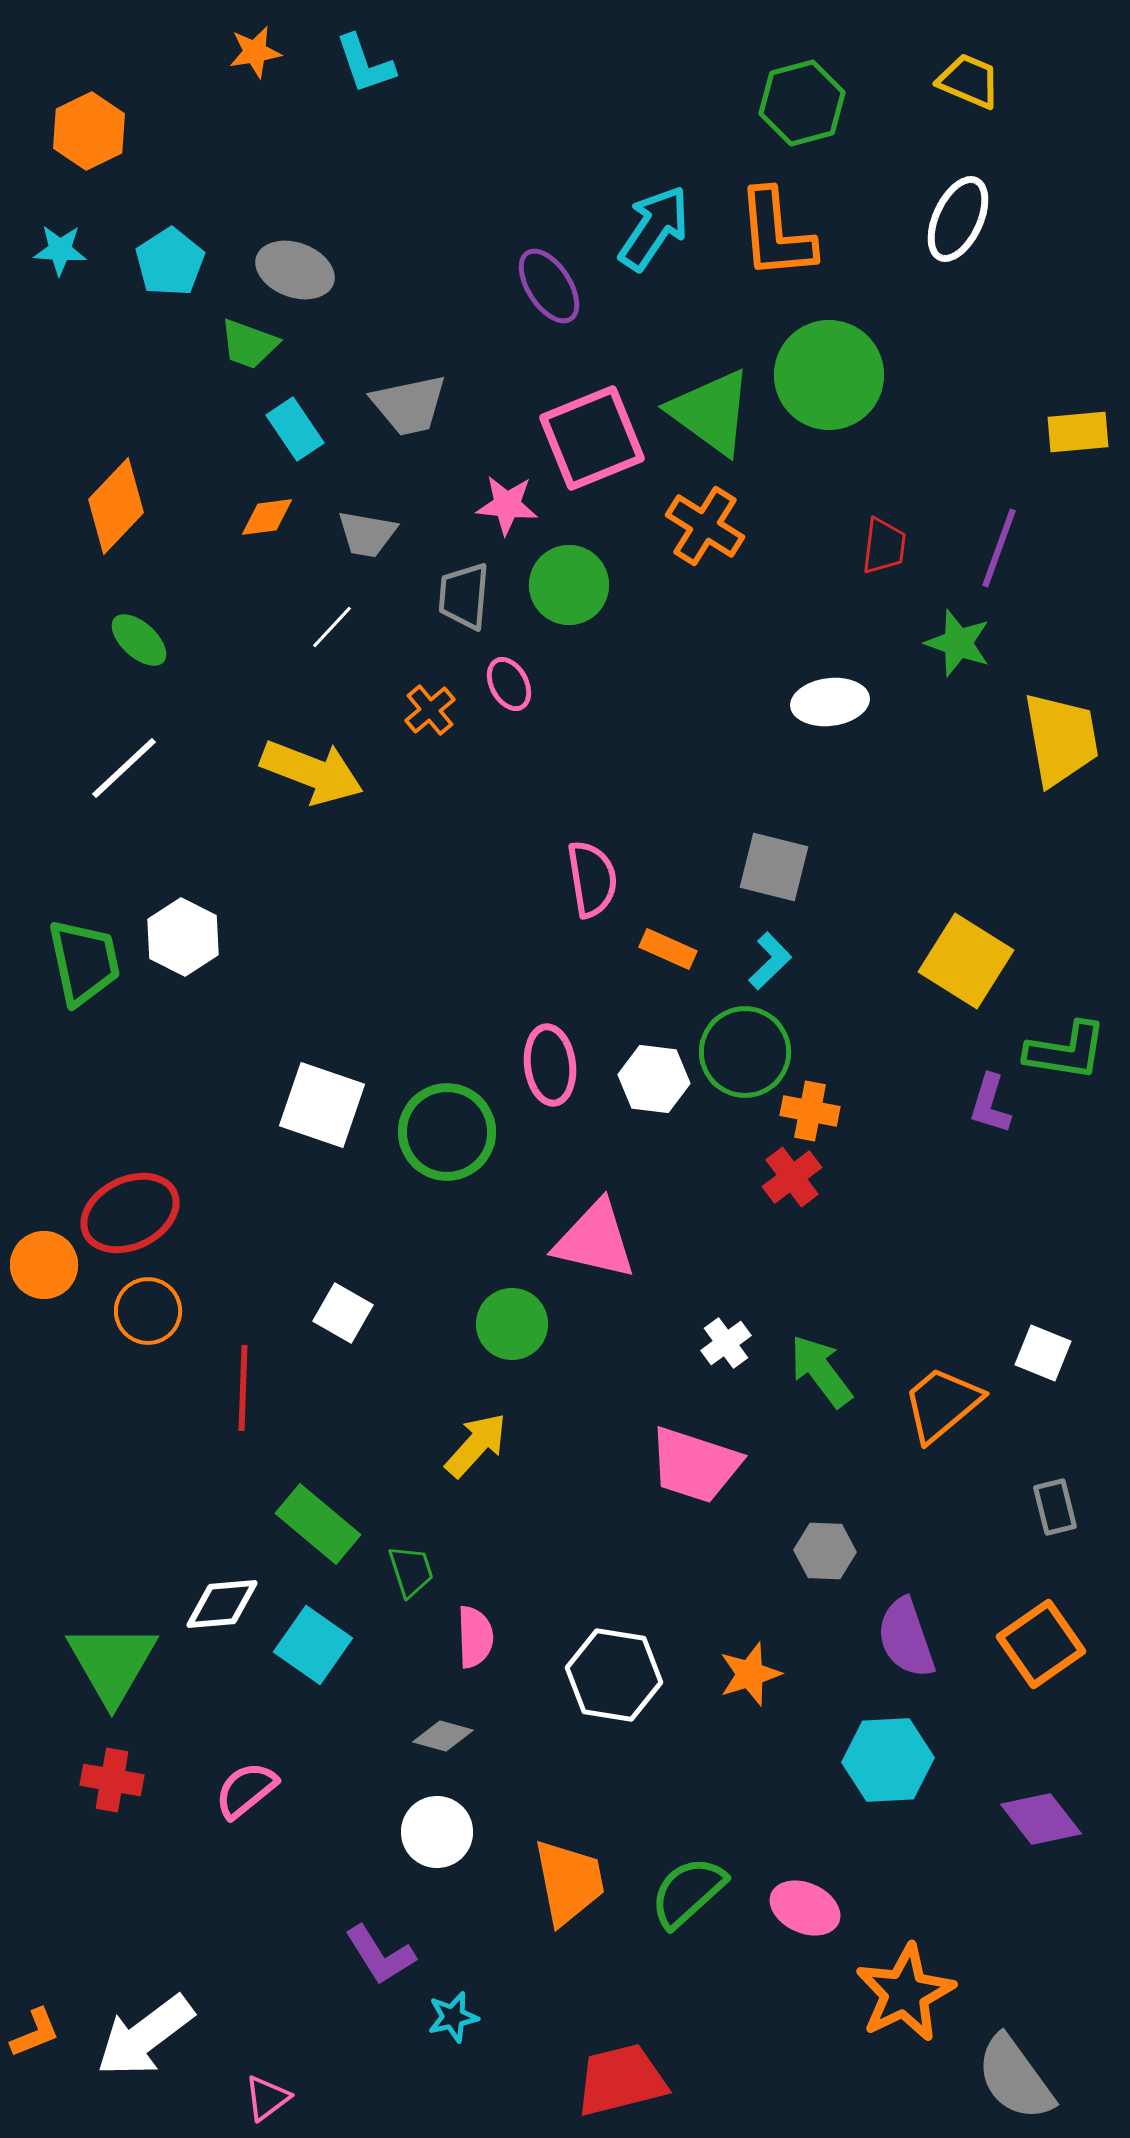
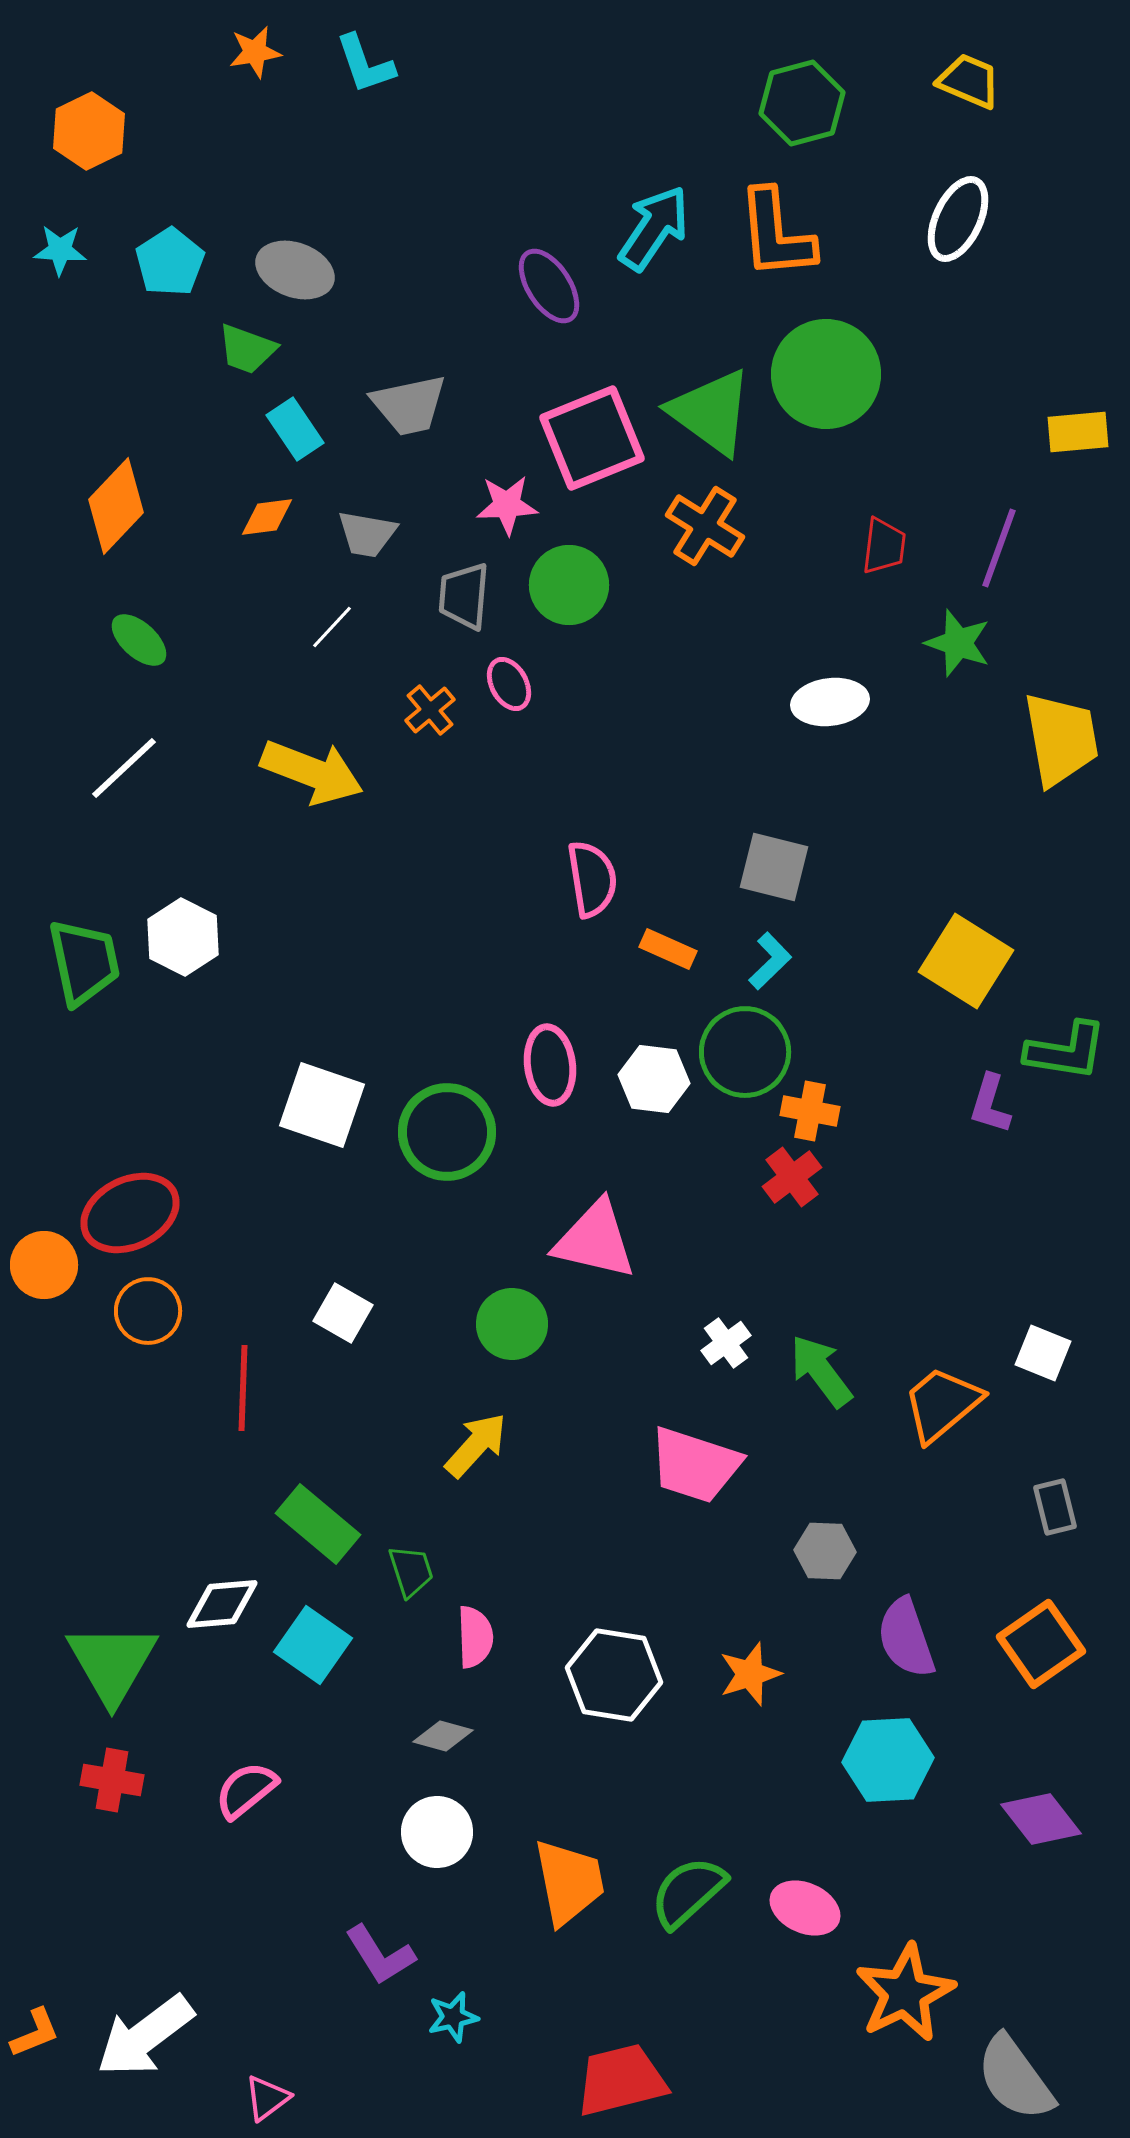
green trapezoid at (249, 344): moved 2 px left, 5 px down
green circle at (829, 375): moved 3 px left, 1 px up
pink star at (507, 505): rotated 8 degrees counterclockwise
